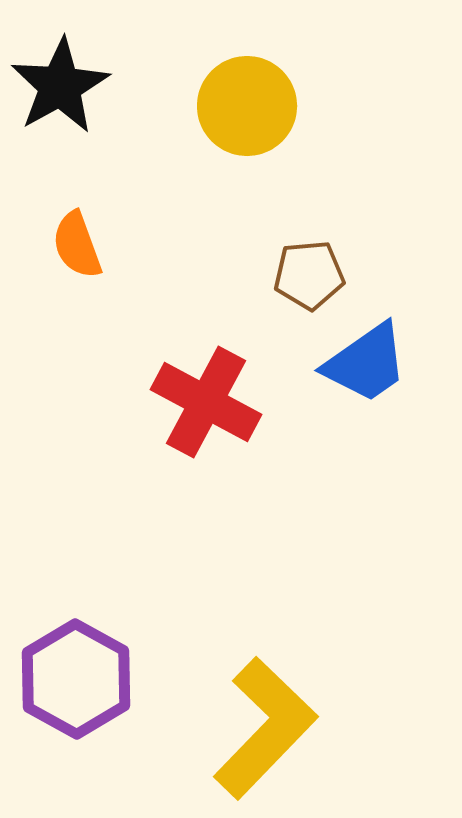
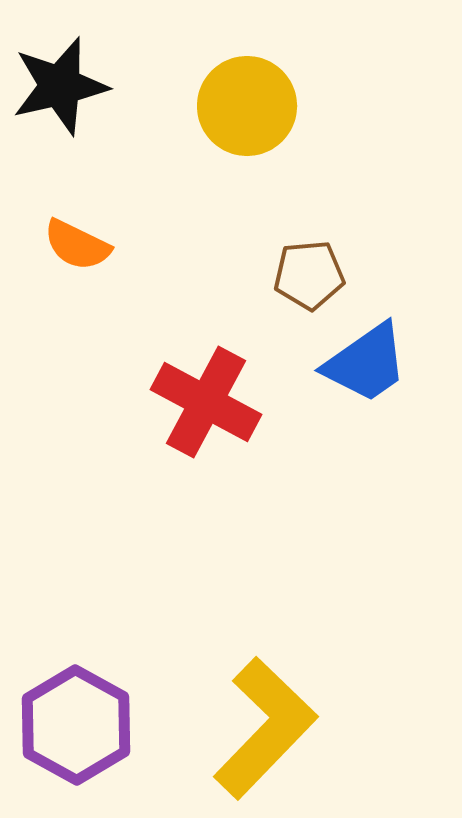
black star: rotated 16 degrees clockwise
orange semicircle: rotated 44 degrees counterclockwise
purple hexagon: moved 46 px down
